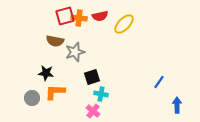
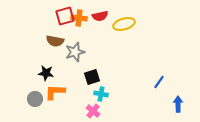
yellow ellipse: rotated 30 degrees clockwise
gray circle: moved 3 px right, 1 px down
blue arrow: moved 1 px right, 1 px up
